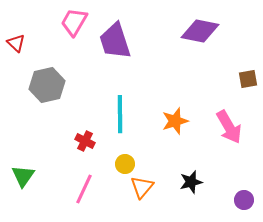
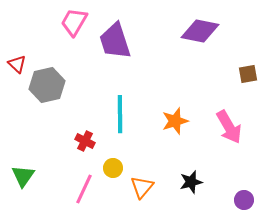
red triangle: moved 1 px right, 21 px down
brown square: moved 5 px up
yellow circle: moved 12 px left, 4 px down
